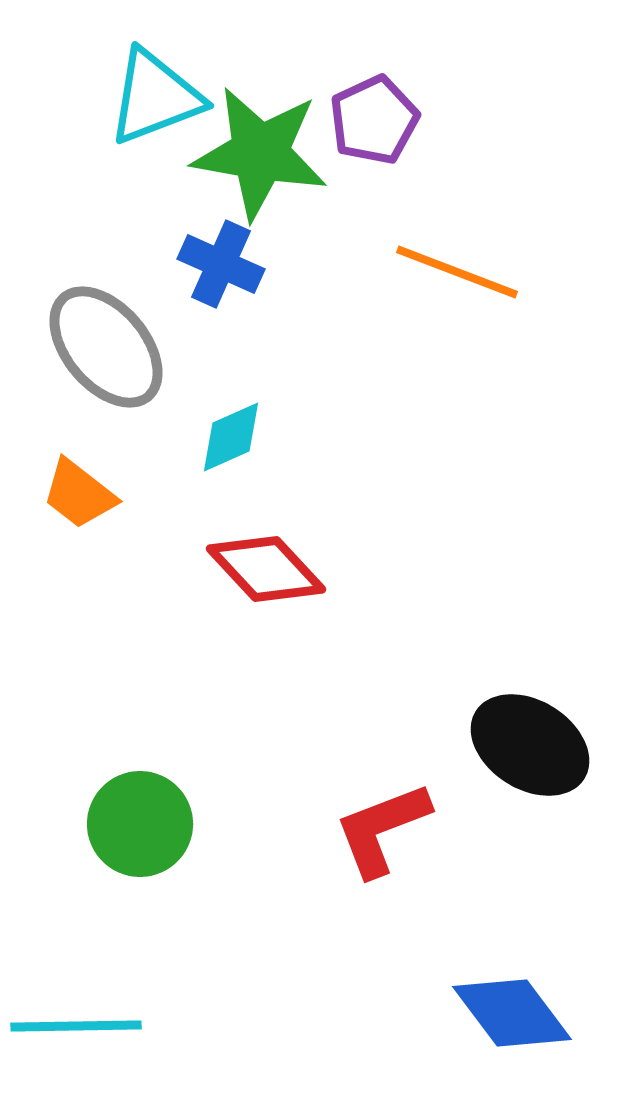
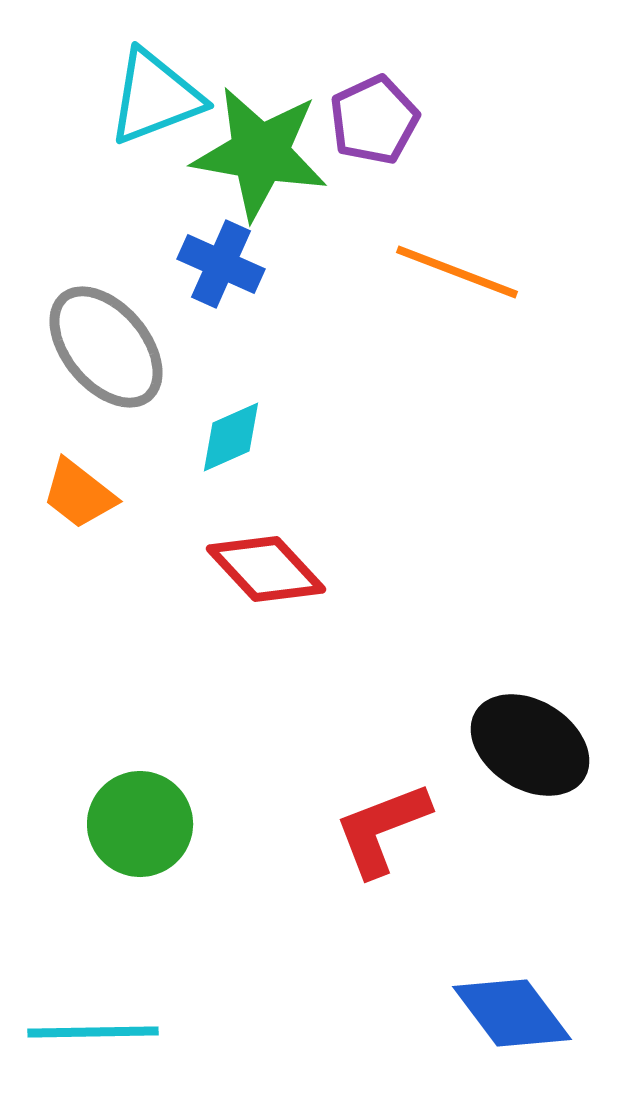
cyan line: moved 17 px right, 6 px down
